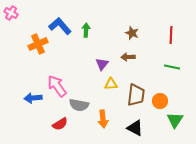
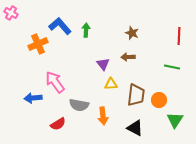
red line: moved 8 px right, 1 px down
purple triangle: moved 1 px right; rotated 16 degrees counterclockwise
pink arrow: moved 2 px left, 4 px up
orange circle: moved 1 px left, 1 px up
orange arrow: moved 3 px up
red semicircle: moved 2 px left
